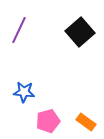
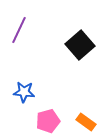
black square: moved 13 px down
